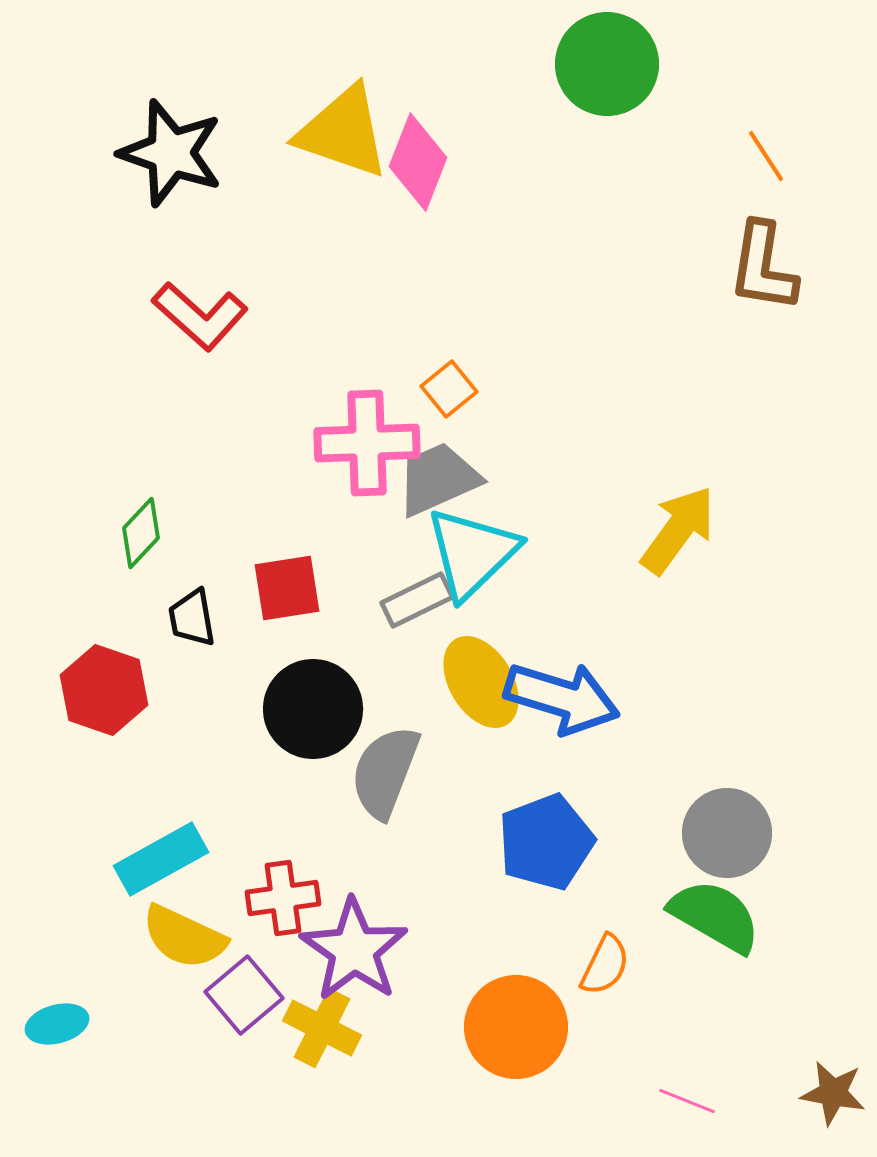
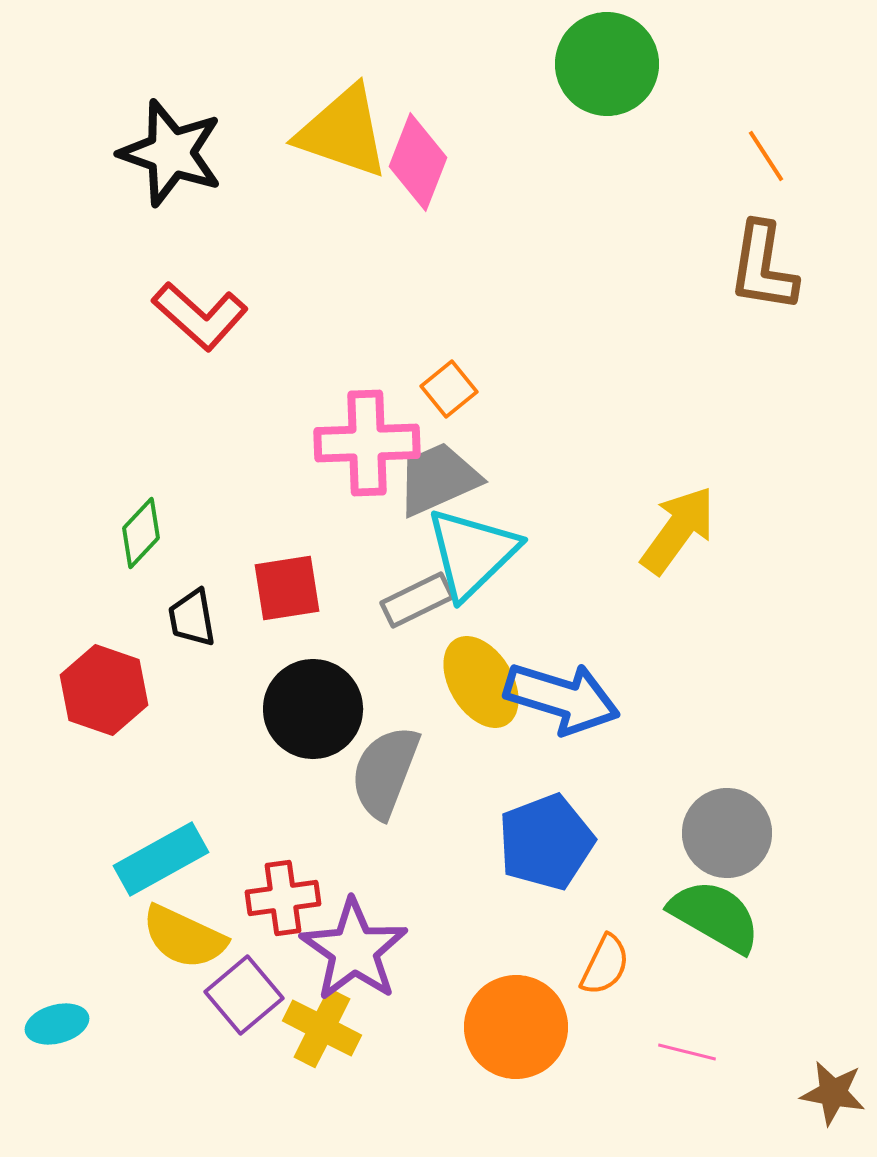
pink line: moved 49 px up; rotated 8 degrees counterclockwise
